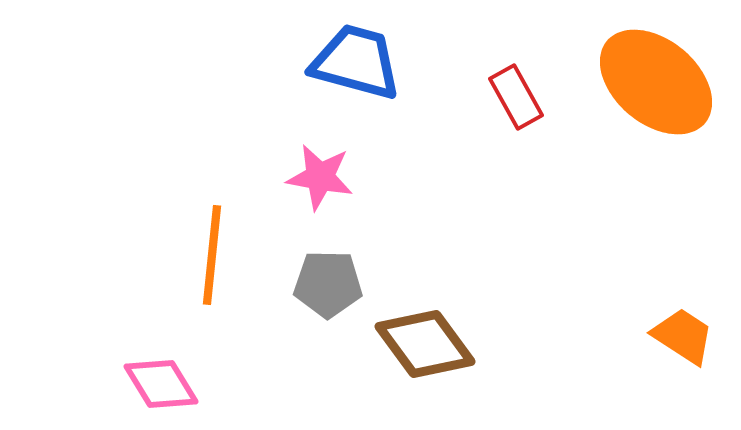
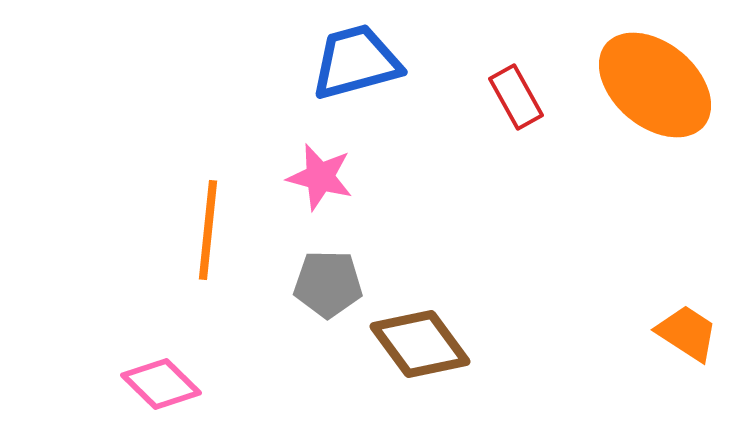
blue trapezoid: rotated 30 degrees counterclockwise
orange ellipse: moved 1 px left, 3 px down
pink star: rotated 4 degrees clockwise
orange line: moved 4 px left, 25 px up
orange trapezoid: moved 4 px right, 3 px up
brown diamond: moved 5 px left
pink diamond: rotated 14 degrees counterclockwise
